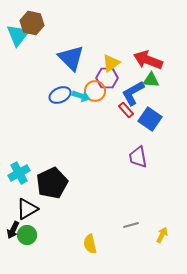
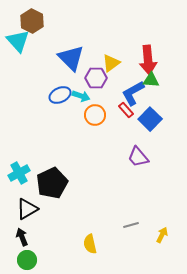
brown hexagon: moved 2 px up; rotated 15 degrees clockwise
cyan triangle: moved 6 px down; rotated 20 degrees counterclockwise
red arrow: rotated 116 degrees counterclockwise
purple hexagon: moved 11 px left
orange circle: moved 24 px down
blue square: rotated 10 degrees clockwise
purple trapezoid: rotated 30 degrees counterclockwise
black arrow: moved 9 px right, 7 px down; rotated 132 degrees clockwise
green circle: moved 25 px down
